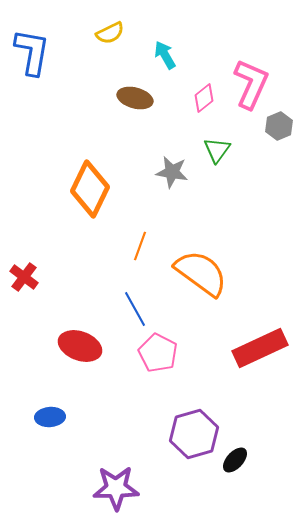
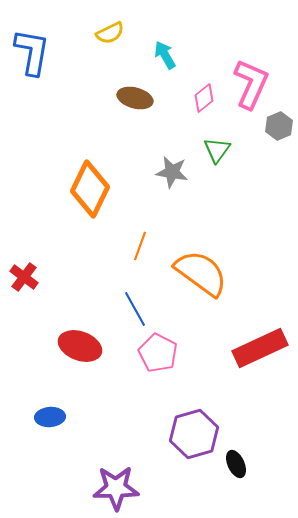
black ellipse: moved 1 px right, 4 px down; rotated 68 degrees counterclockwise
